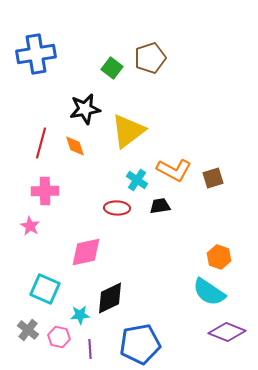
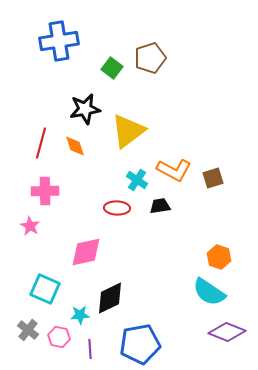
blue cross: moved 23 px right, 13 px up
